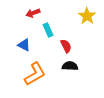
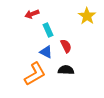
red arrow: moved 1 px left, 1 px down
blue triangle: moved 22 px right, 7 px down
black semicircle: moved 4 px left, 4 px down
